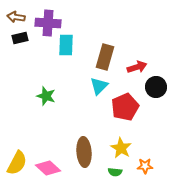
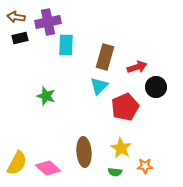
purple cross: moved 1 px up; rotated 15 degrees counterclockwise
